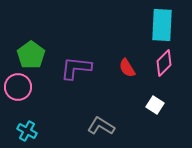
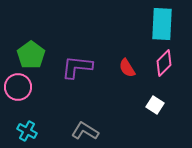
cyan rectangle: moved 1 px up
purple L-shape: moved 1 px right, 1 px up
gray L-shape: moved 16 px left, 5 px down
